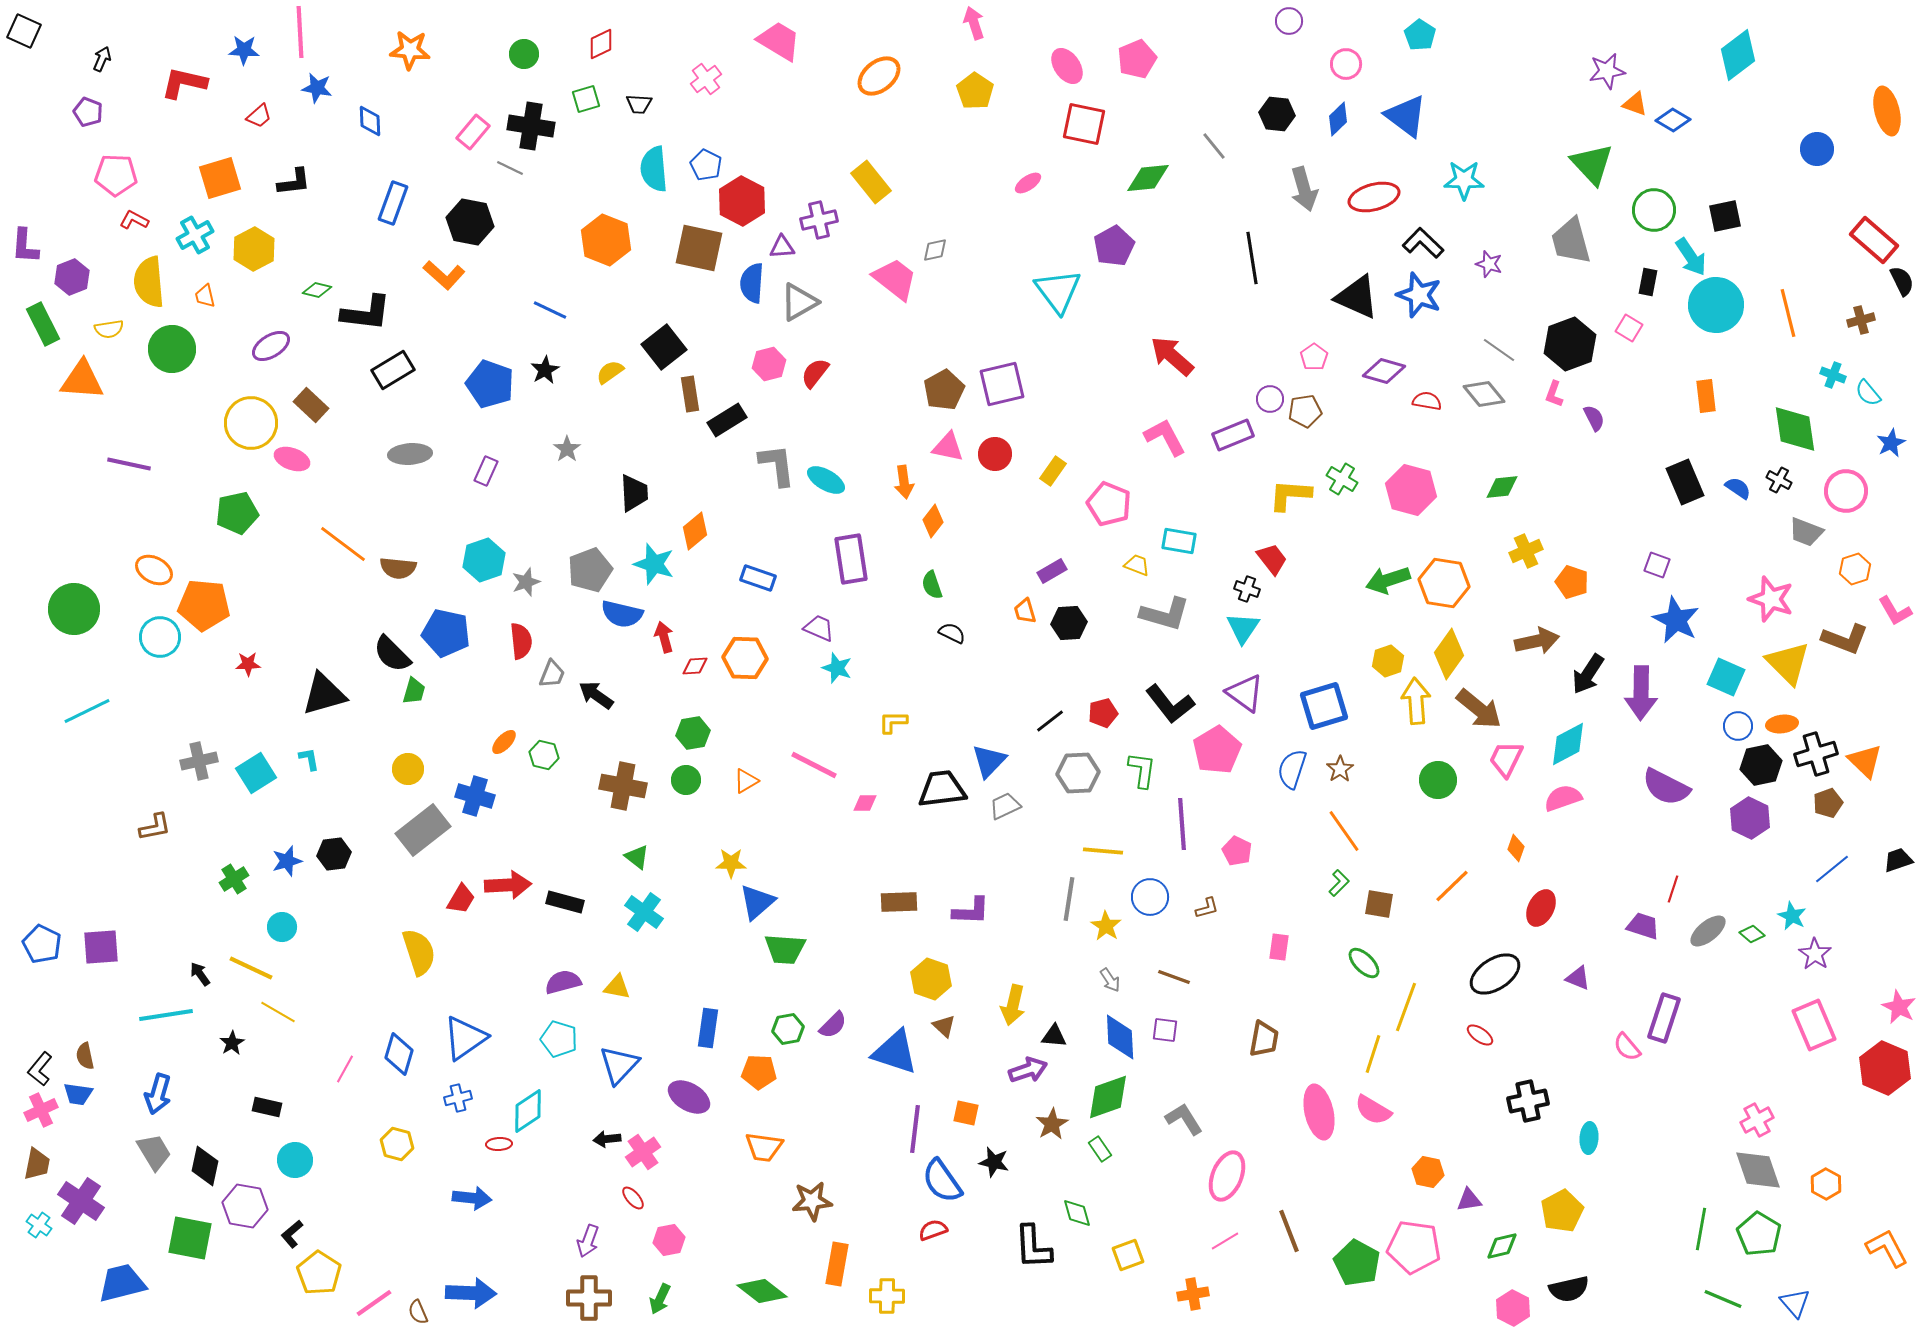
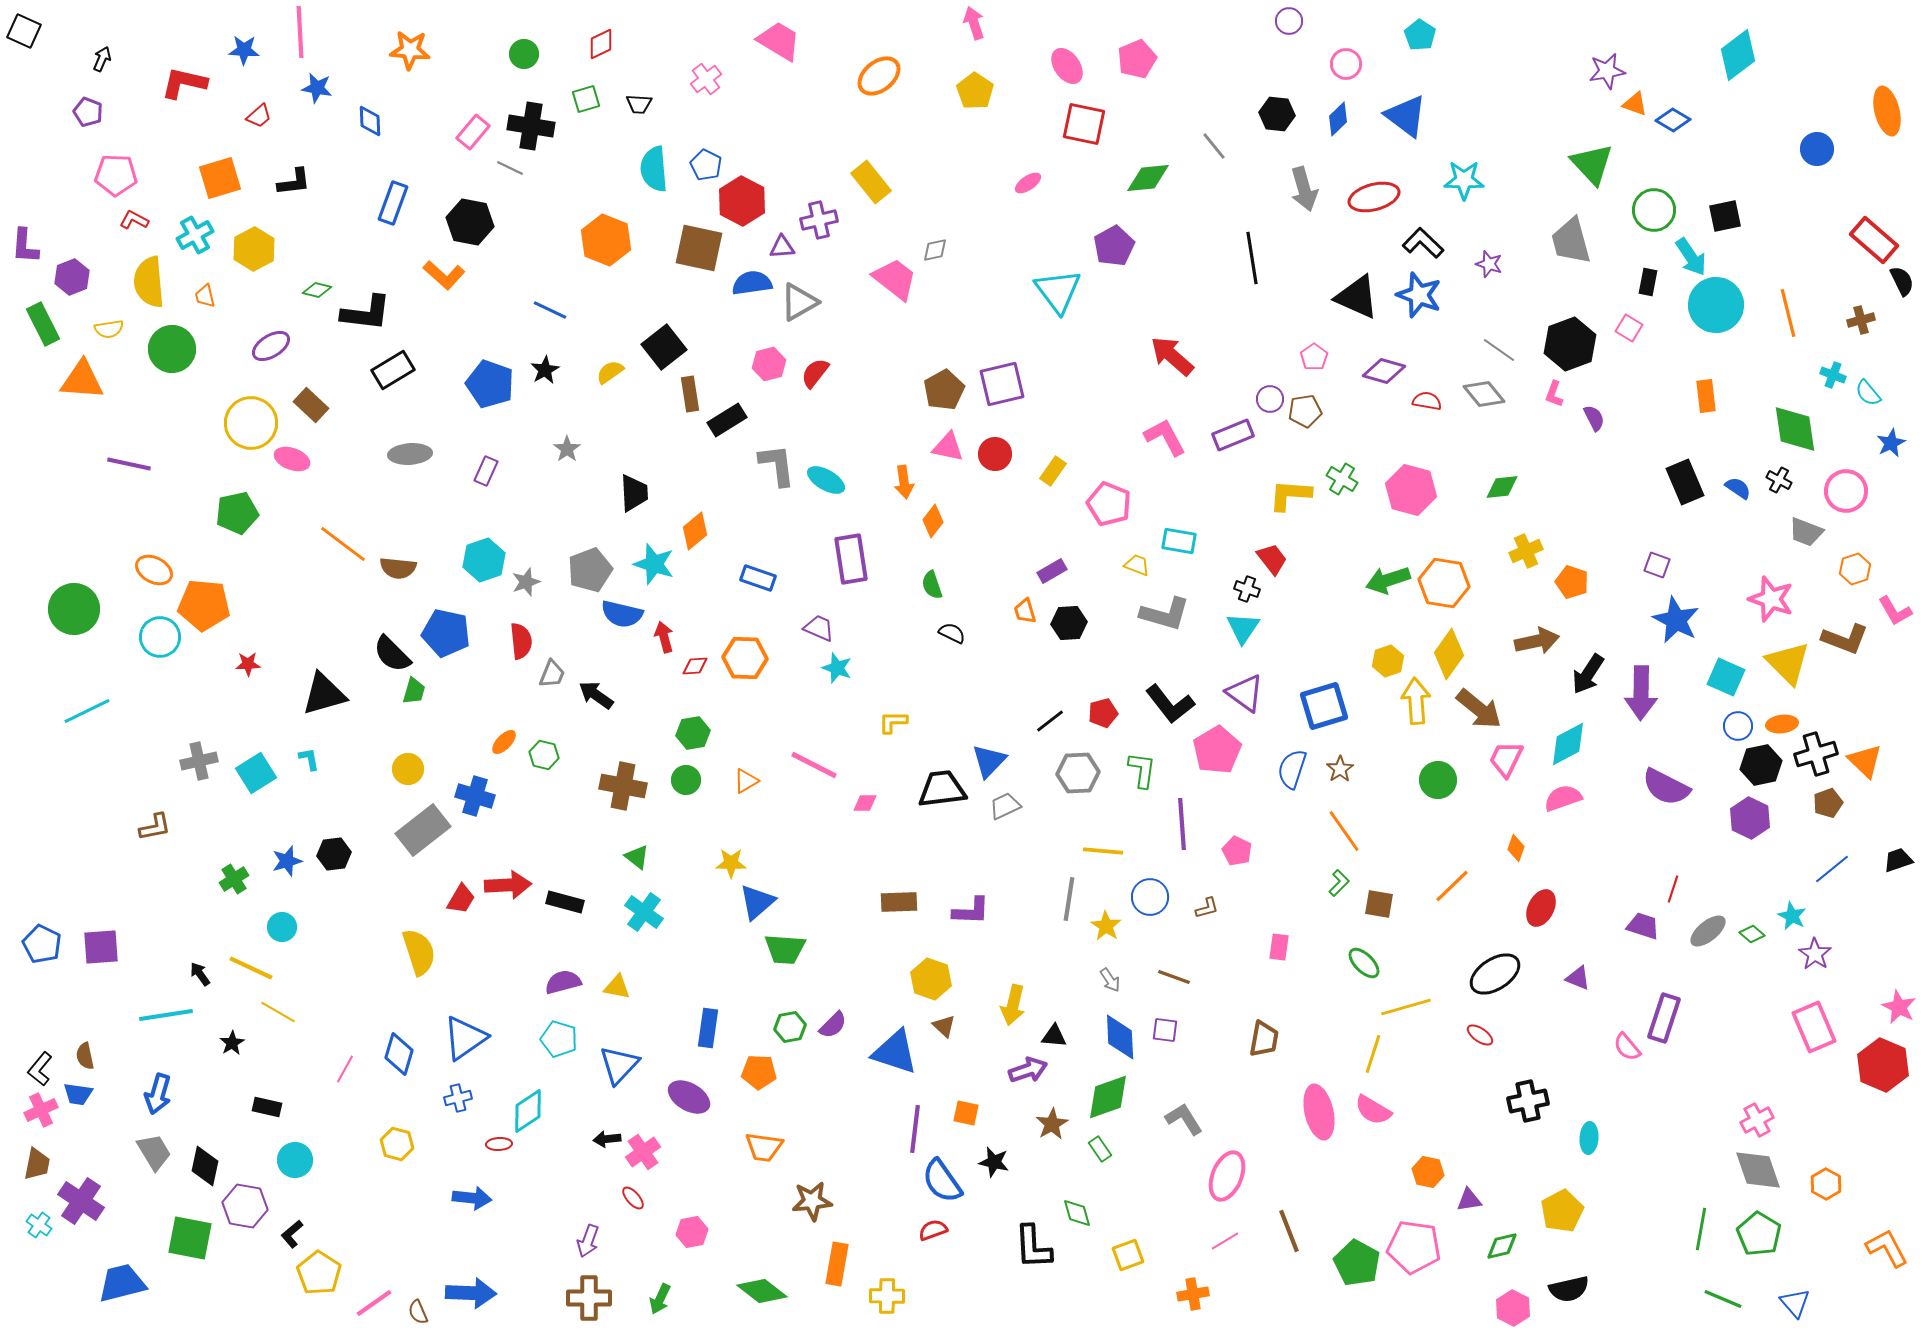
blue semicircle at (752, 283): rotated 78 degrees clockwise
yellow line at (1406, 1007): rotated 54 degrees clockwise
pink rectangle at (1814, 1025): moved 2 px down
green hexagon at (788, 1029): moved 2 px right, 2 px up
red hexagon at (1885, 1068): moved 2 px left, 3 px up
pink hexagon at (669, 1240): moved 23 px right, 8 px up
